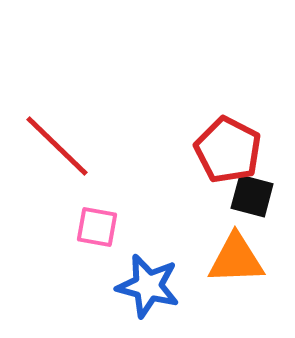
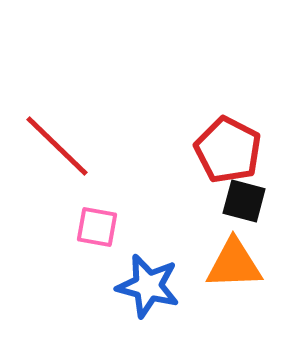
black square: moved 8 px left, 5 px down
orange triangle: moved 2 px left, 5 px down
